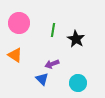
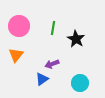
pink circle: moved 3 px down
green line: moved 2 px up
orange triangle: moved 1 px right; rotated 35 degrees clockwise
blue triangle: rotated 40 degrees clockwise
cyan circle: moved 2 px right
